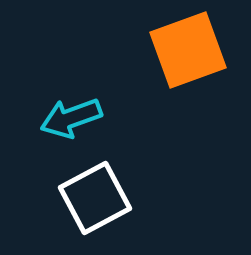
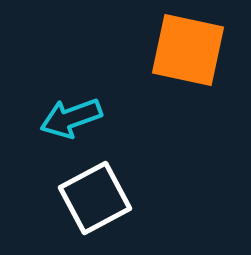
orange square: rotated 32 degrees clockwise
